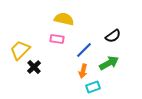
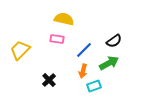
black semicircle: moved 1 px right, 5 px down
black cross: moved 15 px right, 13 px down
cyan rectangle: moved 1 px right, 1 px up
